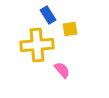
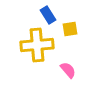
pink semicircle: moved 6 px right
